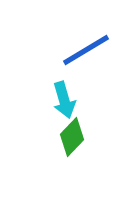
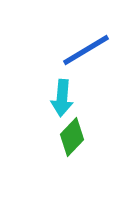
cyan arrow: moved 2 px left, 2 px up; rotated 21 degrees clockwise
